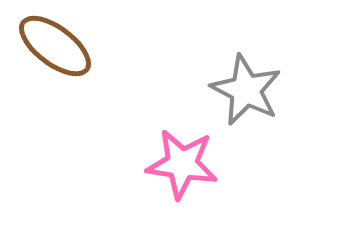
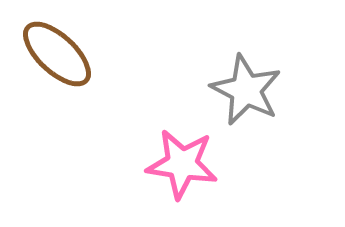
brown ellipse: moved 2 px right, 8 px down; rotated 6 degrees clockwise
